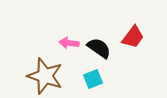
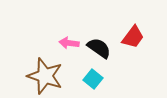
cyan square: rotated 30 degrees counterclockwise
